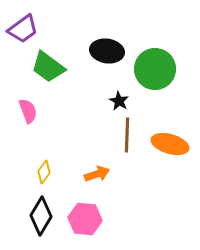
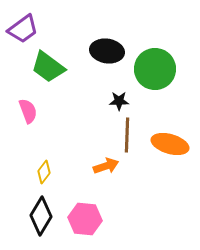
black star: rotated 30 degrees counterclockwise
orange arrow: moved 9 px right, 8 px up
